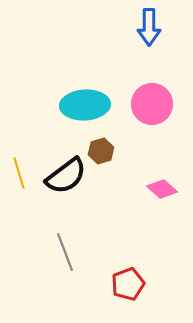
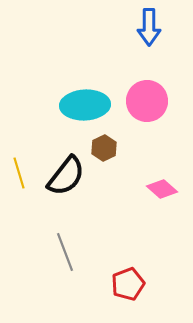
pink circle: moved 5 px left, 3 px up
brown hexagon: moved 3 px right, 3 px up; rotated 10 degrees counterclockwise
black semicircle: rotated 15 degrees counterclockwise
